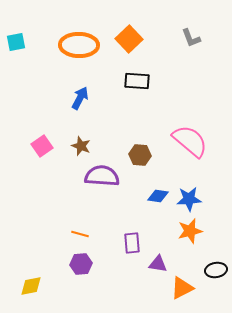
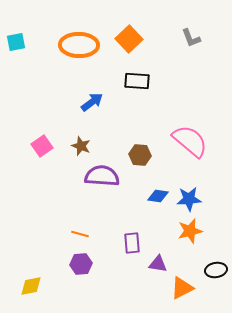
blue arrow: moved 12 px right, 4 px down; rotated 25 degrees clockwise
